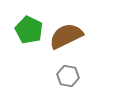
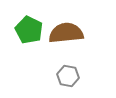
brown semicircle: moved 3 px up; rotated 20 degrees clockwise
